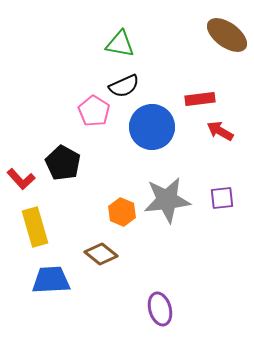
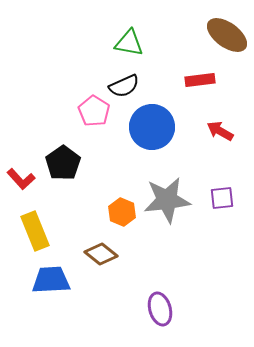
green triangle: moved 9 px right, 1 px up
red rectangle: moved 19 px up
black pentagon: rotated 8 degrees clockwise
yellow rectangle: moved 4 px down; rotated 6 degrees counterclockwise
